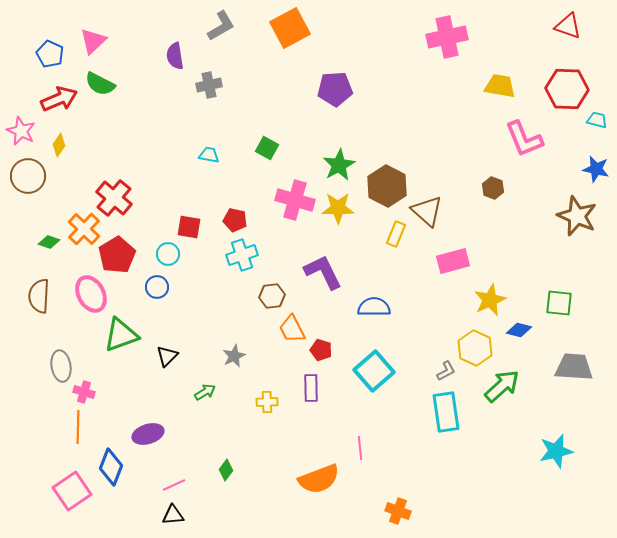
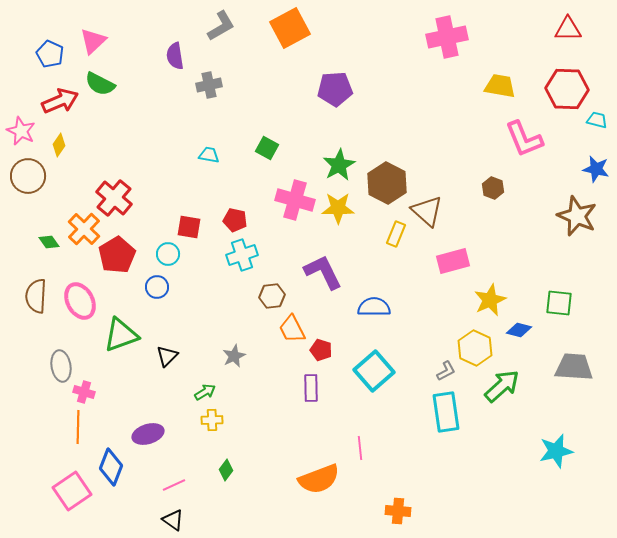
red triangle at (568, 26): moved 3 px down; rotated 20 degrees counterclockwise
red arrow at (59, 99): moved 1 px right, 2 px down
brown hexagon at (387, 186): moved 3 px up
green diamond at (49, 242): rotated 35 degrees clockwise
pink ellipse at (91, 294): moved 11 px left, 7 px down
brown semicircle at (39, 296): moved 3 px left
yellow cross at (267, 402): moved 55 px left, 18 px down
orange cross at (398, 511): rotated 15 degrees counterclockwise
black triangle at (173, 515): moved 5 px down; rotated 40 degrees clockwise
